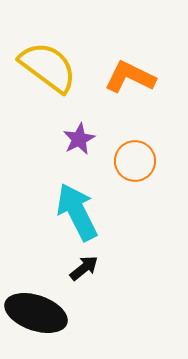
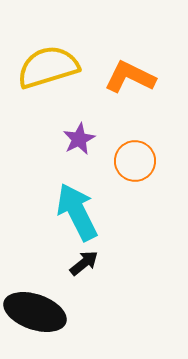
yellow semicircle: rotated 54 degrees counterclockwise
black arrow: moved 5 px up
black ellipse: moved 1 px left, 1 px up
